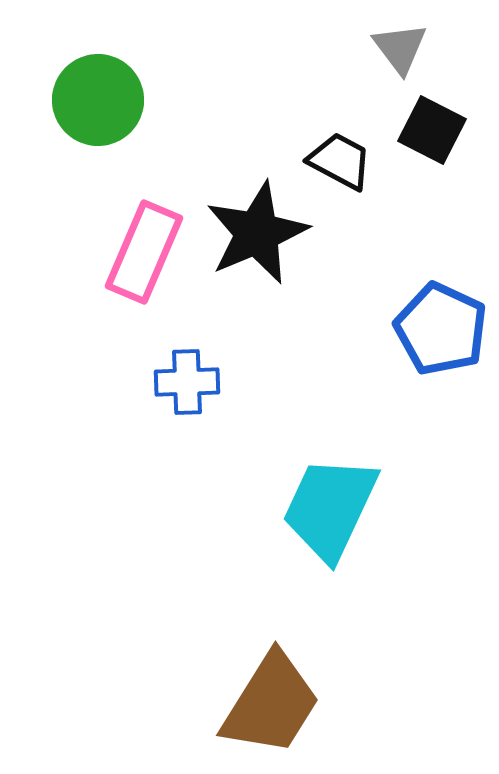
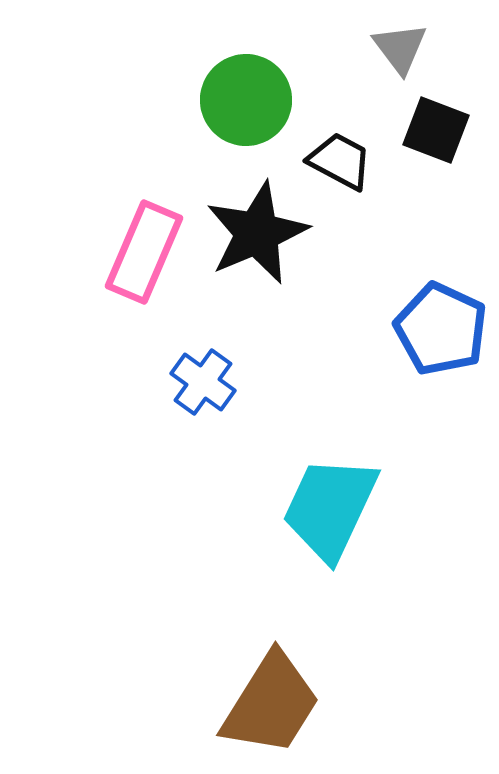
green circle: moved 148 px right
black square: moved 4 px right; rotated 6 degrees counterclockwise
blue cross: moved 16 px right; rotated 38 degrees clockwise
